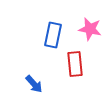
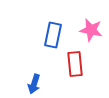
pink star: moved 1 px right, 1 px down
blue arrow: rotated 60 degrees clockwise
